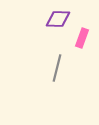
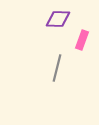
pink rectangle: moved 2 px down
